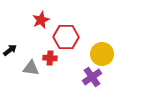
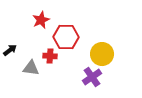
red cross: moved 2 px up
